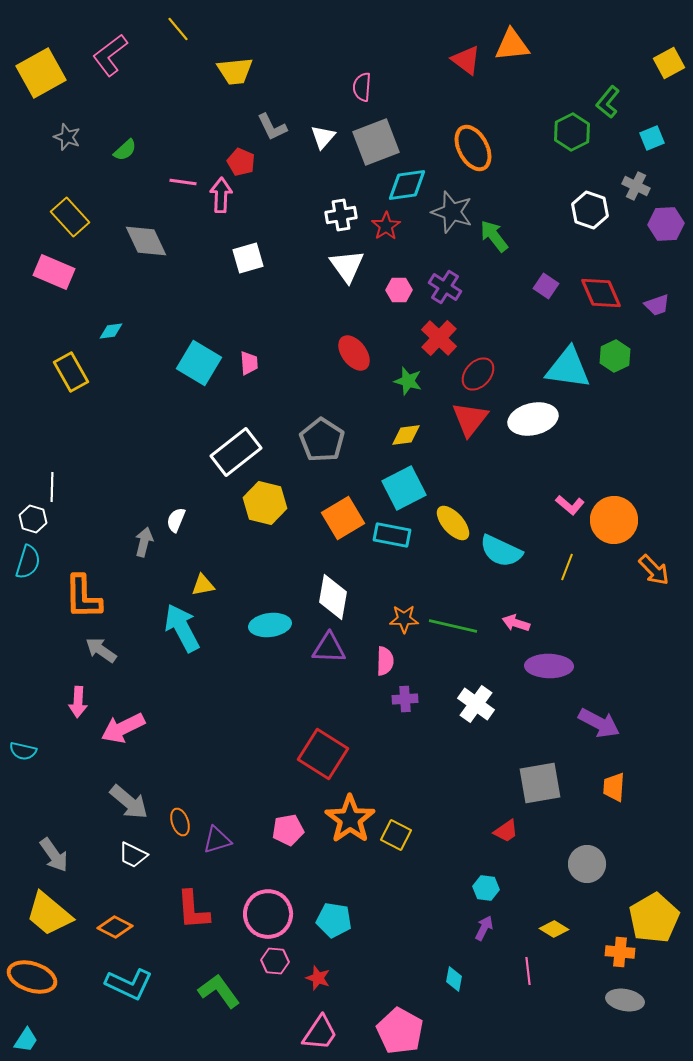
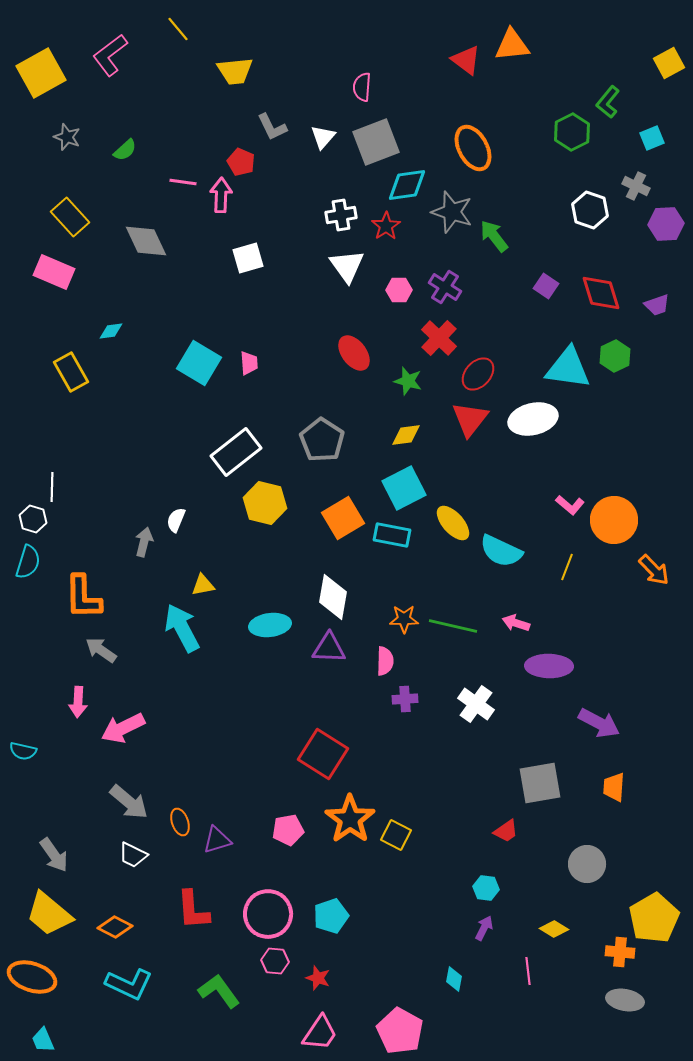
red diamond at (601, 293): rotated 6 degrees clockwise
cyan pentagon at (334, 920): moved 3 px left, 4 px up; rotated 28 degrees counterclockwise
cyan trapezoid at (26, 1040): moved 17 px right; rotated 124 degrees clockwise
